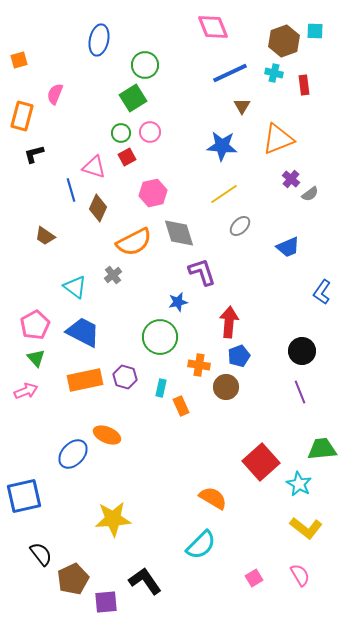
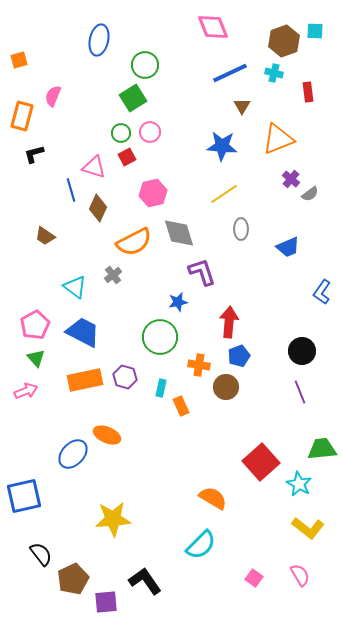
red rectangle at (304, 85): moved 4 px right, 7 px down
pink semicircle at (55, 94): moved 2 px left, 2 px down
gray ellipse at (240, 226): moved 1 px right, 3 px down; rotated 45 degrees counterclockwise
yellow L-shape at (306, 528): moved 2 px right
pink square at (254, 578): rotated 24 degrees counterclockwise
